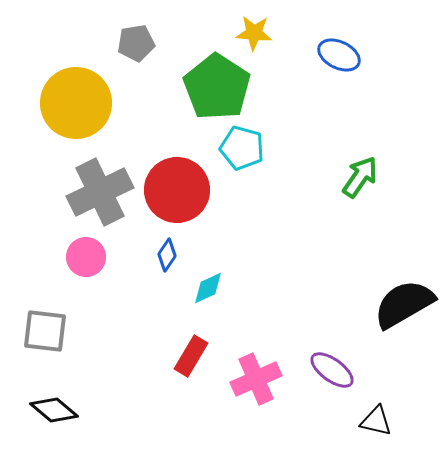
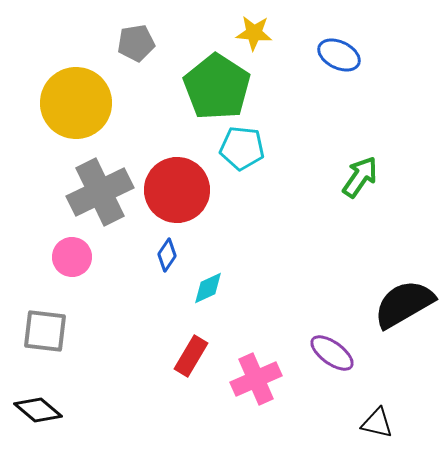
cyan pentagon: rotated 9 degrees counterclockwise
pink circle: moved 14 px left
purple ellipse: moved 17 px up
black diamond: moved 16 px left
black triangle: moved 1 px right, 2 px down
